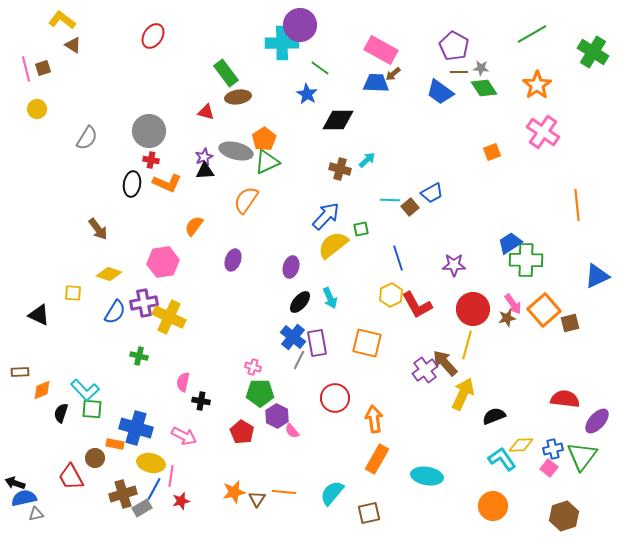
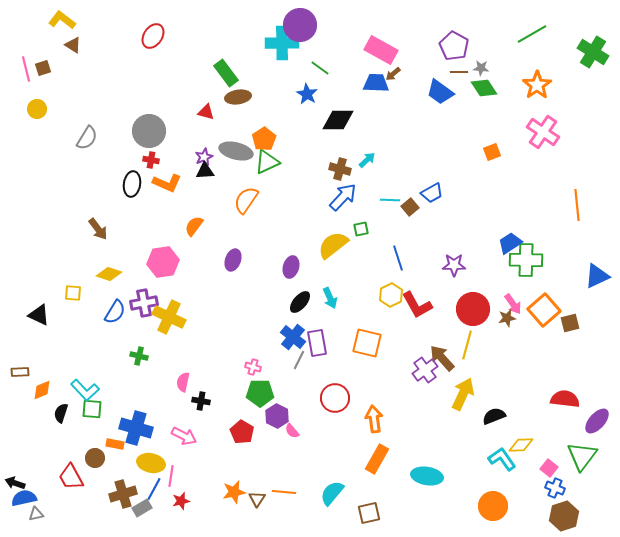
blue arrow at (326, 216): moved 17 px right, 19 px up
brown arrow at (445, 363): moved 3 px left, 5 px up
blue cross at (553, 449): moved 2 px right, 39 px down; rotated 36 degrees clockwise
